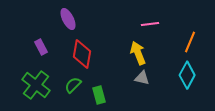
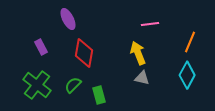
red diamond: moved 2 px right, 1 px up
green cross: moved 1 px right
